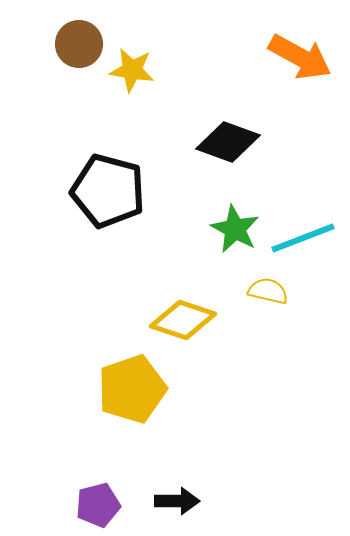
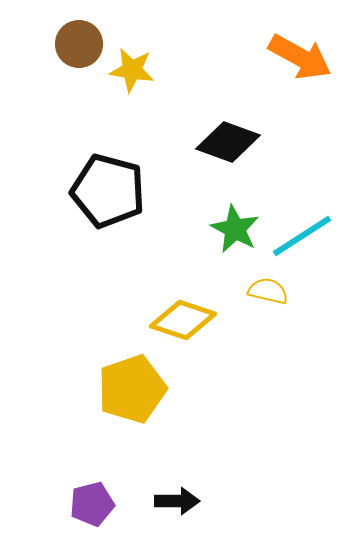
cyan line: moved 1 px left, 2 px up; rotated 12 degrees counterclockwise
purple pentagon: moved 6 px left, 1 px up
